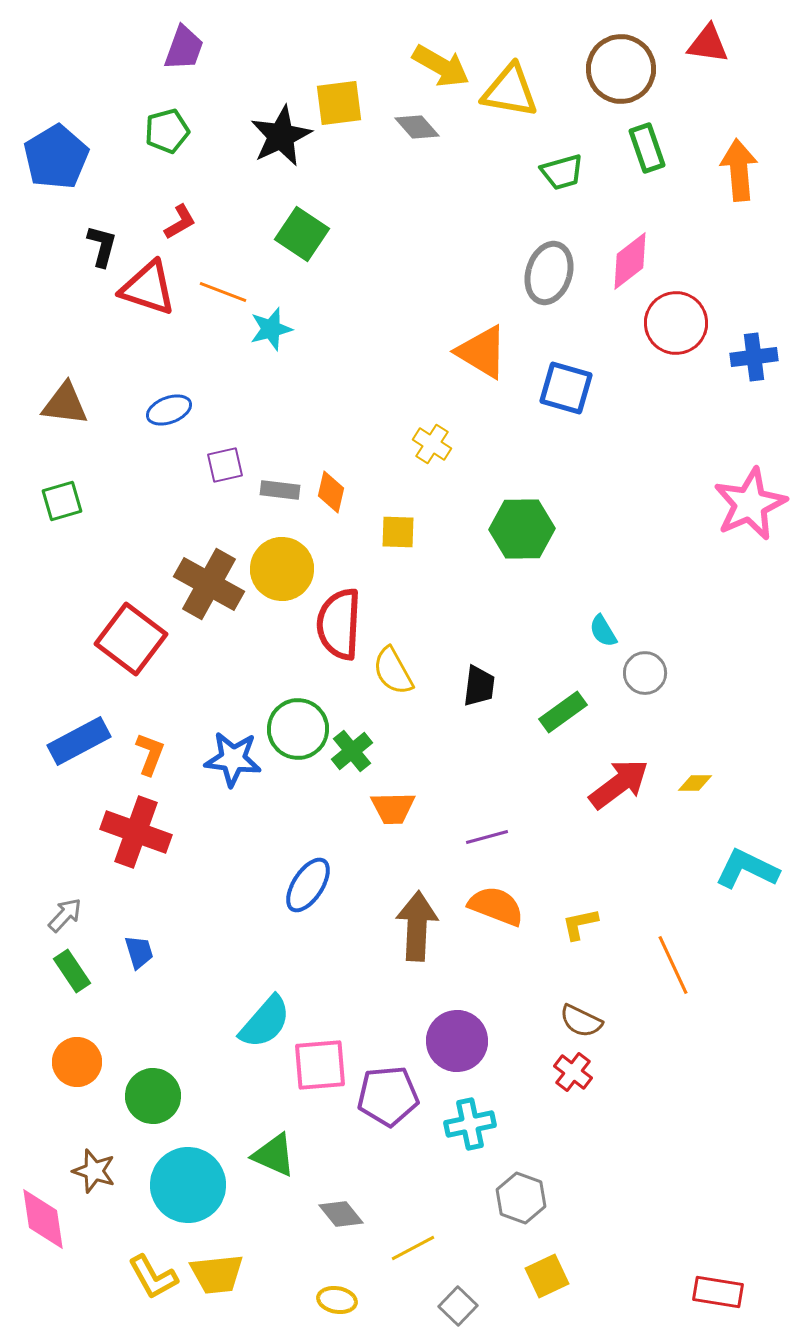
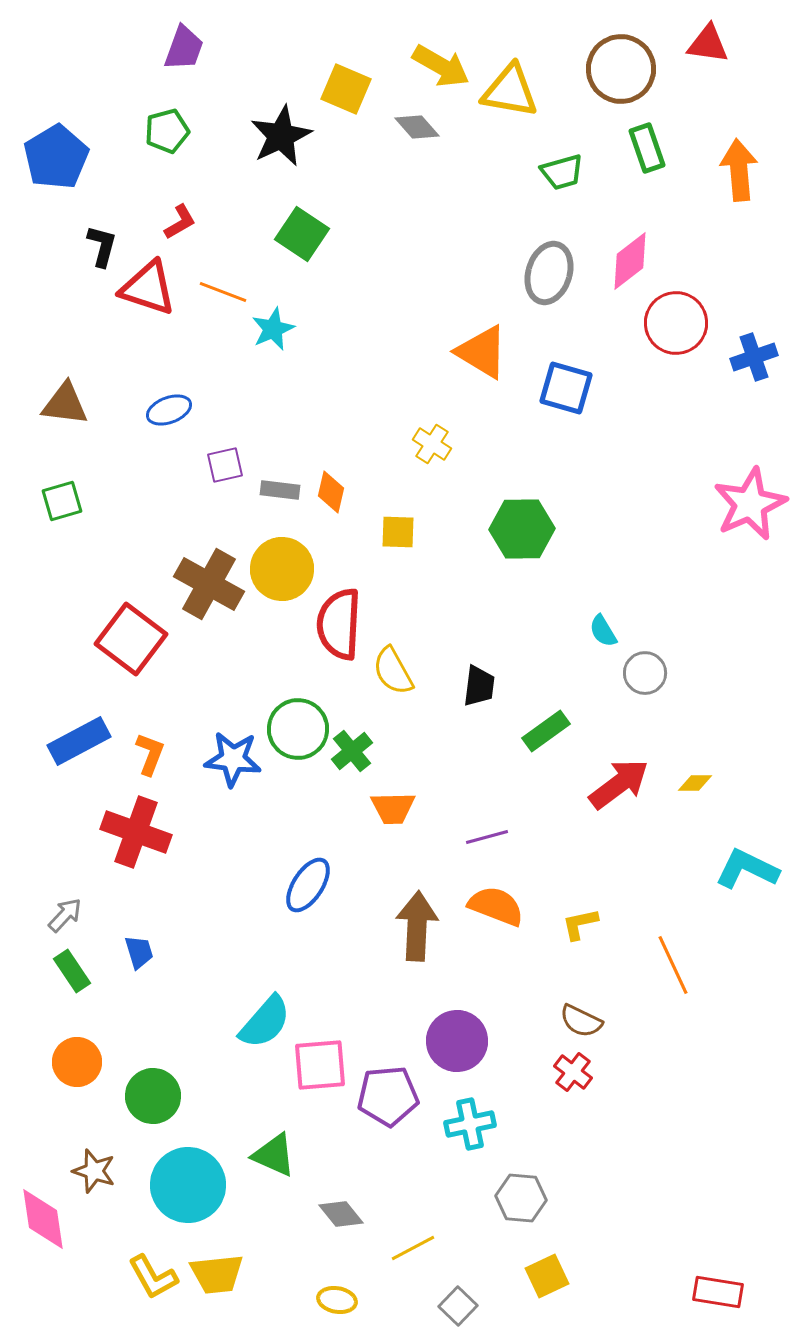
yellow square at (339, 103): moved 7 px right, 14 px up; rotated 30 degrees clockwise
cyan star at (271, 329): moved 2 px right; rotated 9 degrees counterclockwise
blue cross at (754, 357): rotated 12 degrees counterclockwise
green rectangle at (563, 712): moved 17 px left, 19 px down
gray hexagon at (521, 1198): rotated 15 degrees counterclockwise
